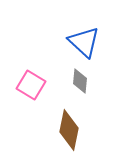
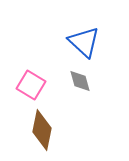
gray diamond: rotated 20 degrees counterclockwise
brown diamond: moved 27 px left
